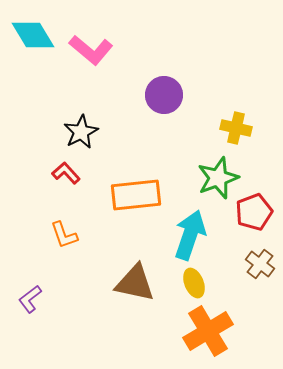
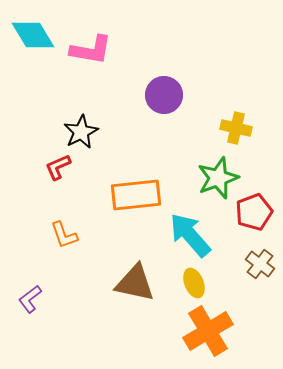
pink L-shape: rotated 30 degrees counterclockwise
red L-shape: moved 8 px left, 6 px up; rotated 72 degrees counterclockwise
cyan arrow: rotated 60 degrees counterclockwise
